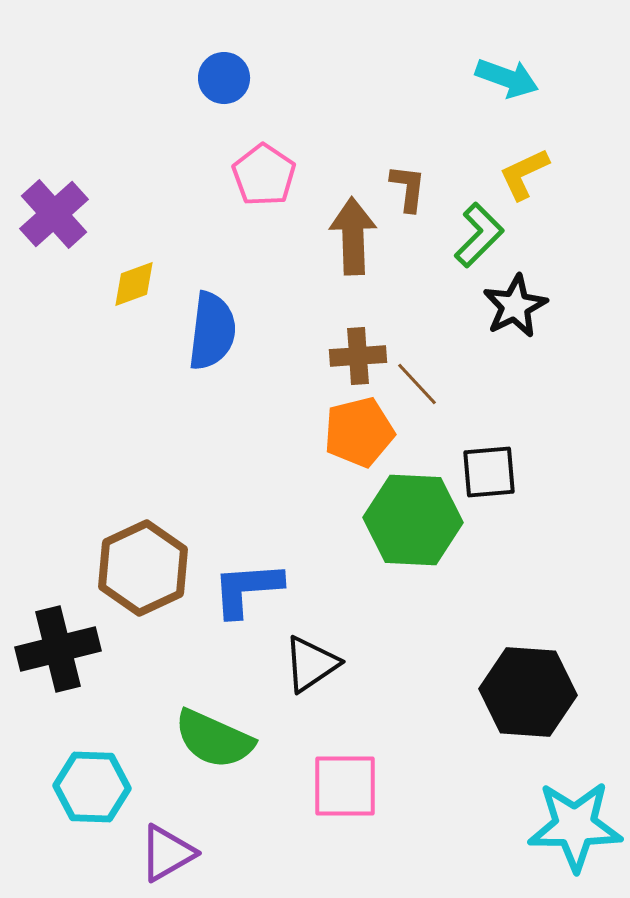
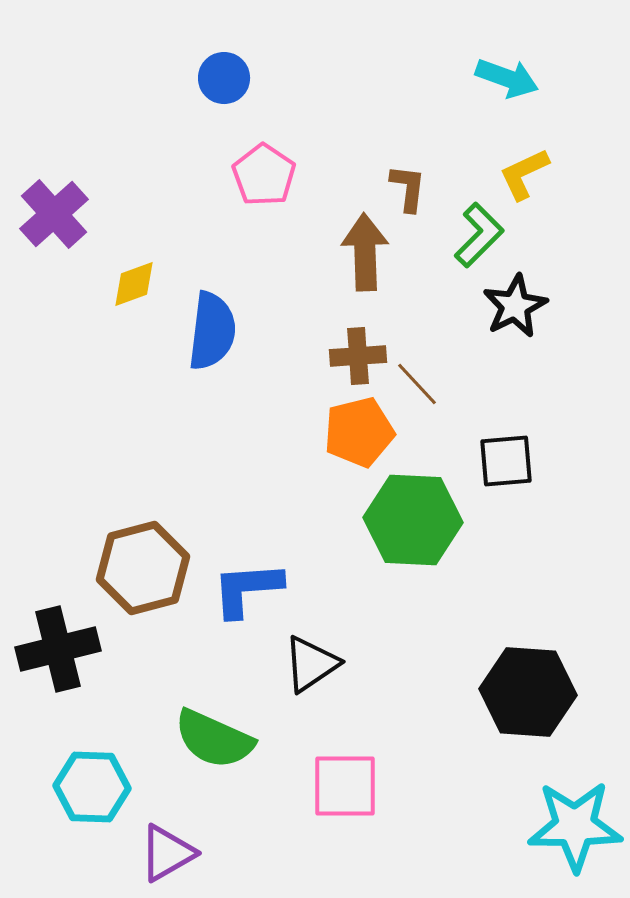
brown arrow: moved 12 px right, 16 px down
black square: moved 17 px right, 11 px up
brown hexagon: rotated 10 degrees clockwise
